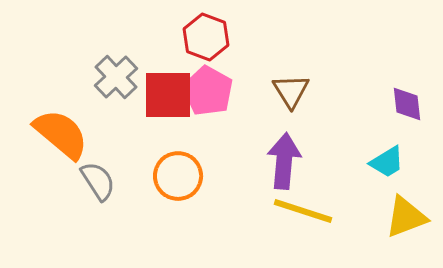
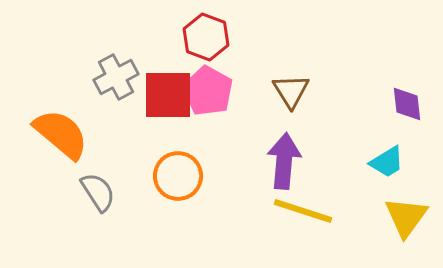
gray cross: rotated 15 degrees clockwise
gray semicircle: moved 11 px down
yellow triangle: rotated 33 degrees counterclockwise
